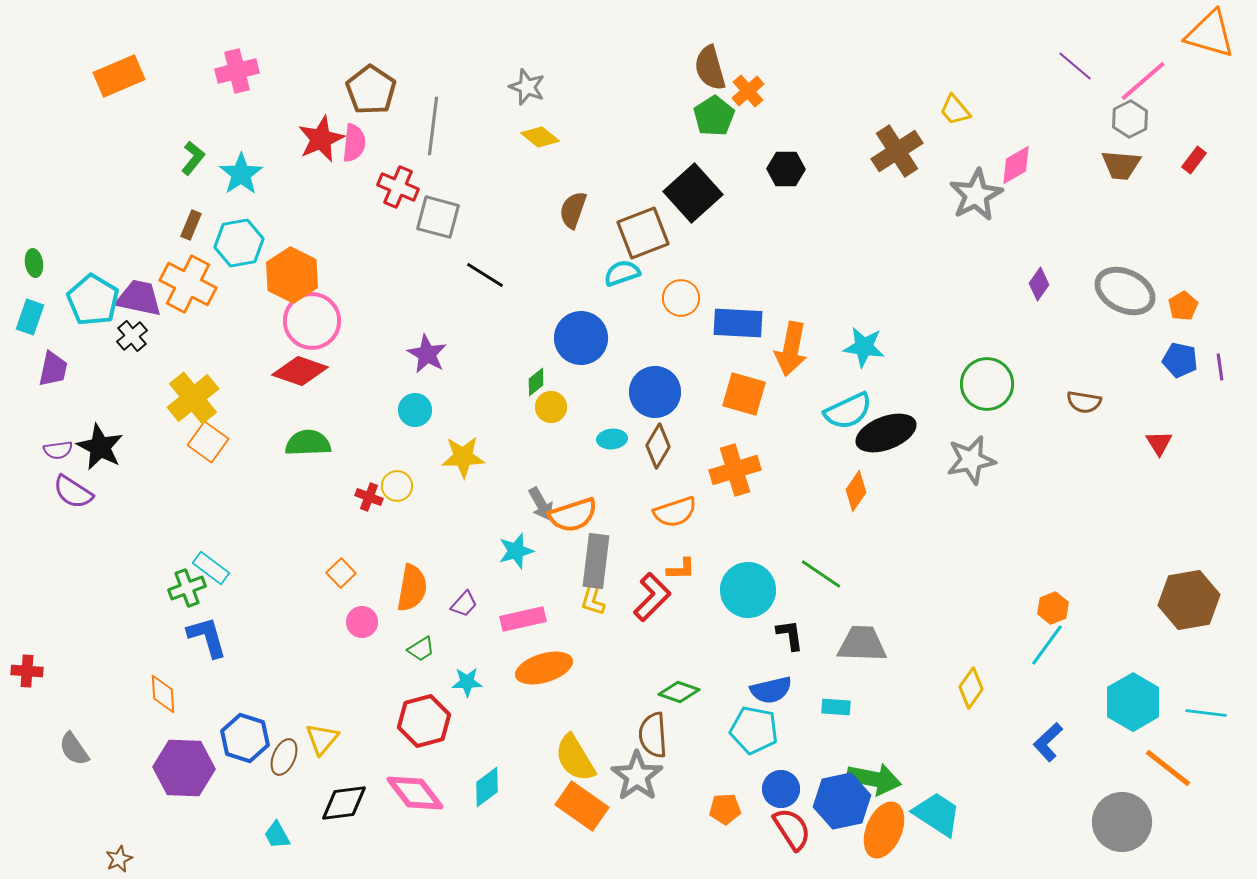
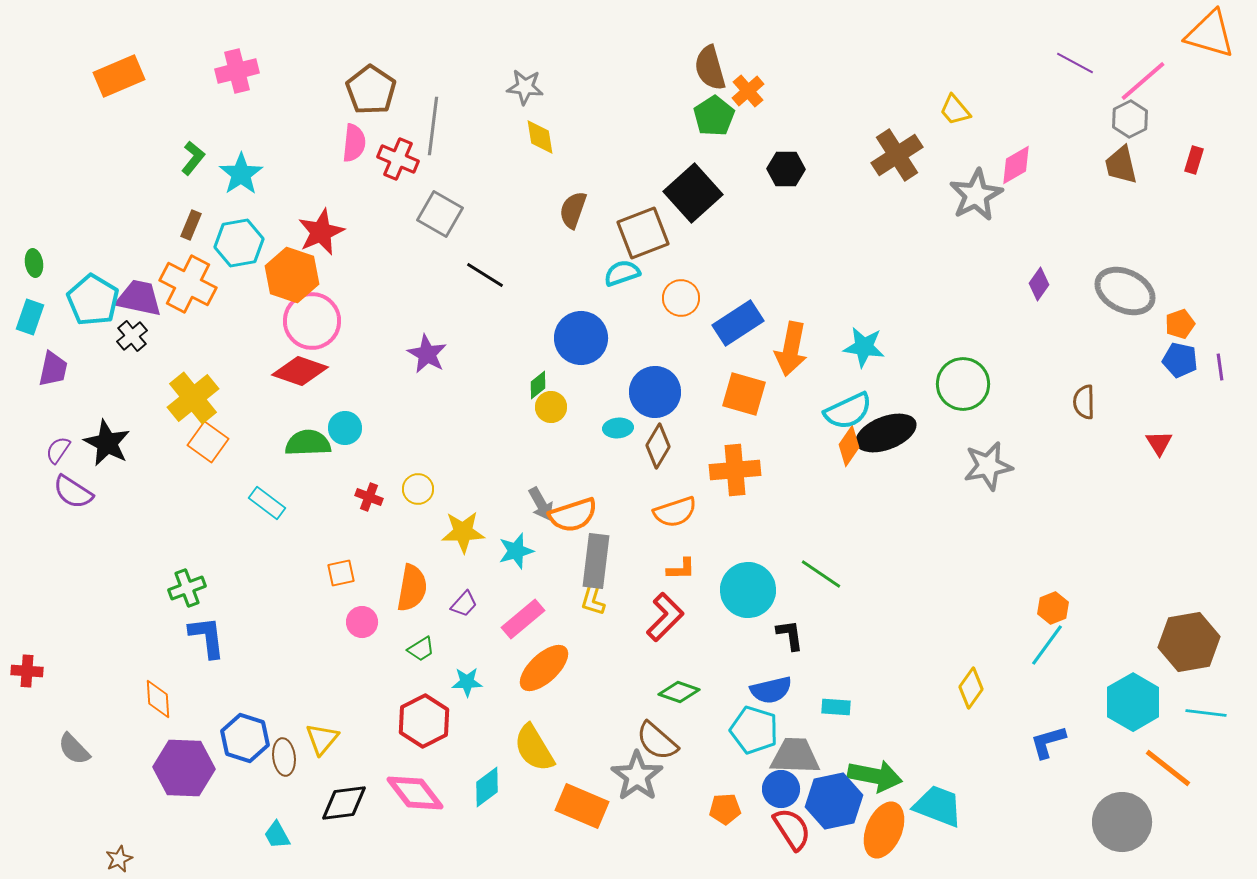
purple line at (1075, 66): moved 3 px up; rotated 12 degrees counterclockwise
gray star at (527, 87): moved 2 px left; rotated 15 degrees counterclockwise
yellow diamond at (540, 137): rotated 42 degrees clockwise
red star at (321, 139): moved 93 px down
brown cross at (897, 151): moved 4 px down
red rectangle at (1194, 160): rotated 20 degrees counterclockwise
brown trapezoid at (1121, 165): rotated 72 degrees clockwise
red cross at (398, 187): moved 28 px up
gray square at (438, 217): moved 2 px right, 3 px up; rotated 15 degrees clockwise
orange hexagon at (292, 275): rotated 8 degrees counterclockwise
orange pentagon at (1183, 306): moved 3 px left, 18 px down; rotated 12 degrees clockwise
blue rectangle at (738, 323): rotated 36 degrees counterclockwise
green diamond at (536, 382): moved 2 px right, 3 px down
green circle at (987, 384): moved 24 px left
brown semicircle at (1084, 402): rotated 80 degrees clockwise
cyan circle at (415, 410): moved 70 px left, 18 px down
cyan ellipse at (612, 439): moved 6 px right, 11 px up
black star at (100, 447): moved 7 px right, 4 px up
purple semicircle at (58, 450): rotated 132 degrees clockwise
yellow star at (463, 457): moved 75 px down
gray star at (971, 460): moved 17 px right, 6 px down
orange cross at (735, 470): rotated 12 degrees clockwise
yellow circle at (397, 486): moved 21 px right, 3 px down
orange diamond at (856, 491): moved 7 px left, 45 px up
cyan rectangle at (211, 568): moved 56 px right, 65 px up
orange square at (341, 573): rotated 32 degrees clockwise
red L-shape at (652, 597): moved 13 px right, 20 px down
brown hexagon at (1189, 600): moved 42 px down
pink rectangle at (523, 619): rotated 27 degrees counterclockwise
blue L-shape at (207, 637): rotated 9 degrees clockwise
gray trapezoid at (862, 644): moved 67 px left, 112 px down
orange ellipse at (544, 668): rotated 26 degrees counterclockwise
orange diamond at (163, 694): moved 5 px left, 5 px down
red hexagon at (424, 721): rotated 12 degrees counterclockwise
cyan pentagon at (754, 730): rotated 6 degrees clockwise
brown semicircle at (653, 735): moved 4 px right, 6 px down; rotated 45 degrees counterclockwise
blue L-shape at (1048, 742): rotated 27 degrees clockwise
gray semicircle at (74, 749): rotated 9 degrees counterclockwise
brown ellipse at (284, 757): rotated 30 degrees counterclockwise
yellow semicircle at (575, 758): moved 41 px left, 10 px up
green arrow at (874, 779): moved 1 px right, 3 px up
blue hexagon at (842, 801): moved 8 px left
orange rectangle at (582, 806): rotated 12 degrees counterclockwise
cyan trapezoid at (937, 814): moved 1 px right, 8 px up; rotated 12 degrees counterclockwise
